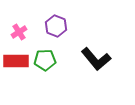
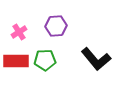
purple hexagon: rotated 25 degrees counterclockwise
